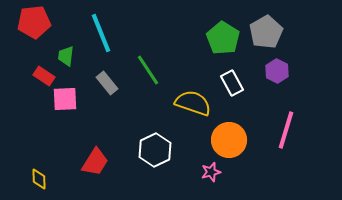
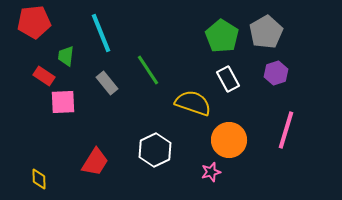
green pentagon: moved 1 px left, 2 px up
purple hexagon: moved 1 px left, 2 px down; rotated 15 degrees clockwise
white rectangle: moved 4 px left, 4 px up
pink square: moved 2 px left, 3 px down
